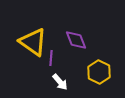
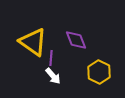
white arrow: moved 7 px left, 6 px up
